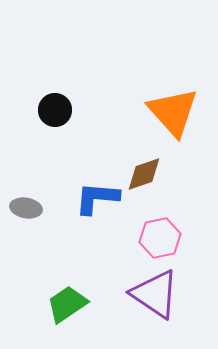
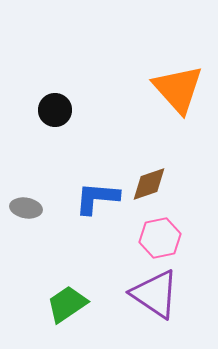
orange triangle: moved 5 px right, 23 px up
brown diamond: moved 5 px right, 10 px down
